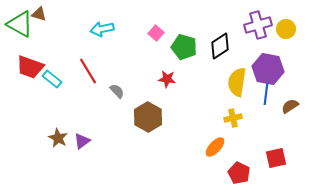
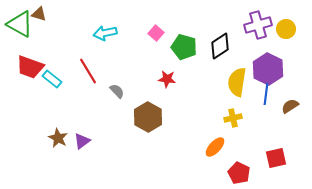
cyan arrow: moved 3 px right, 4 px down
purple hexagon: rotated 16 degrees clockwise
